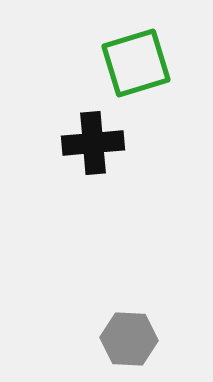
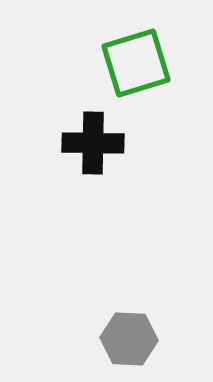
black cross: rotated 6 degrees clockwise
